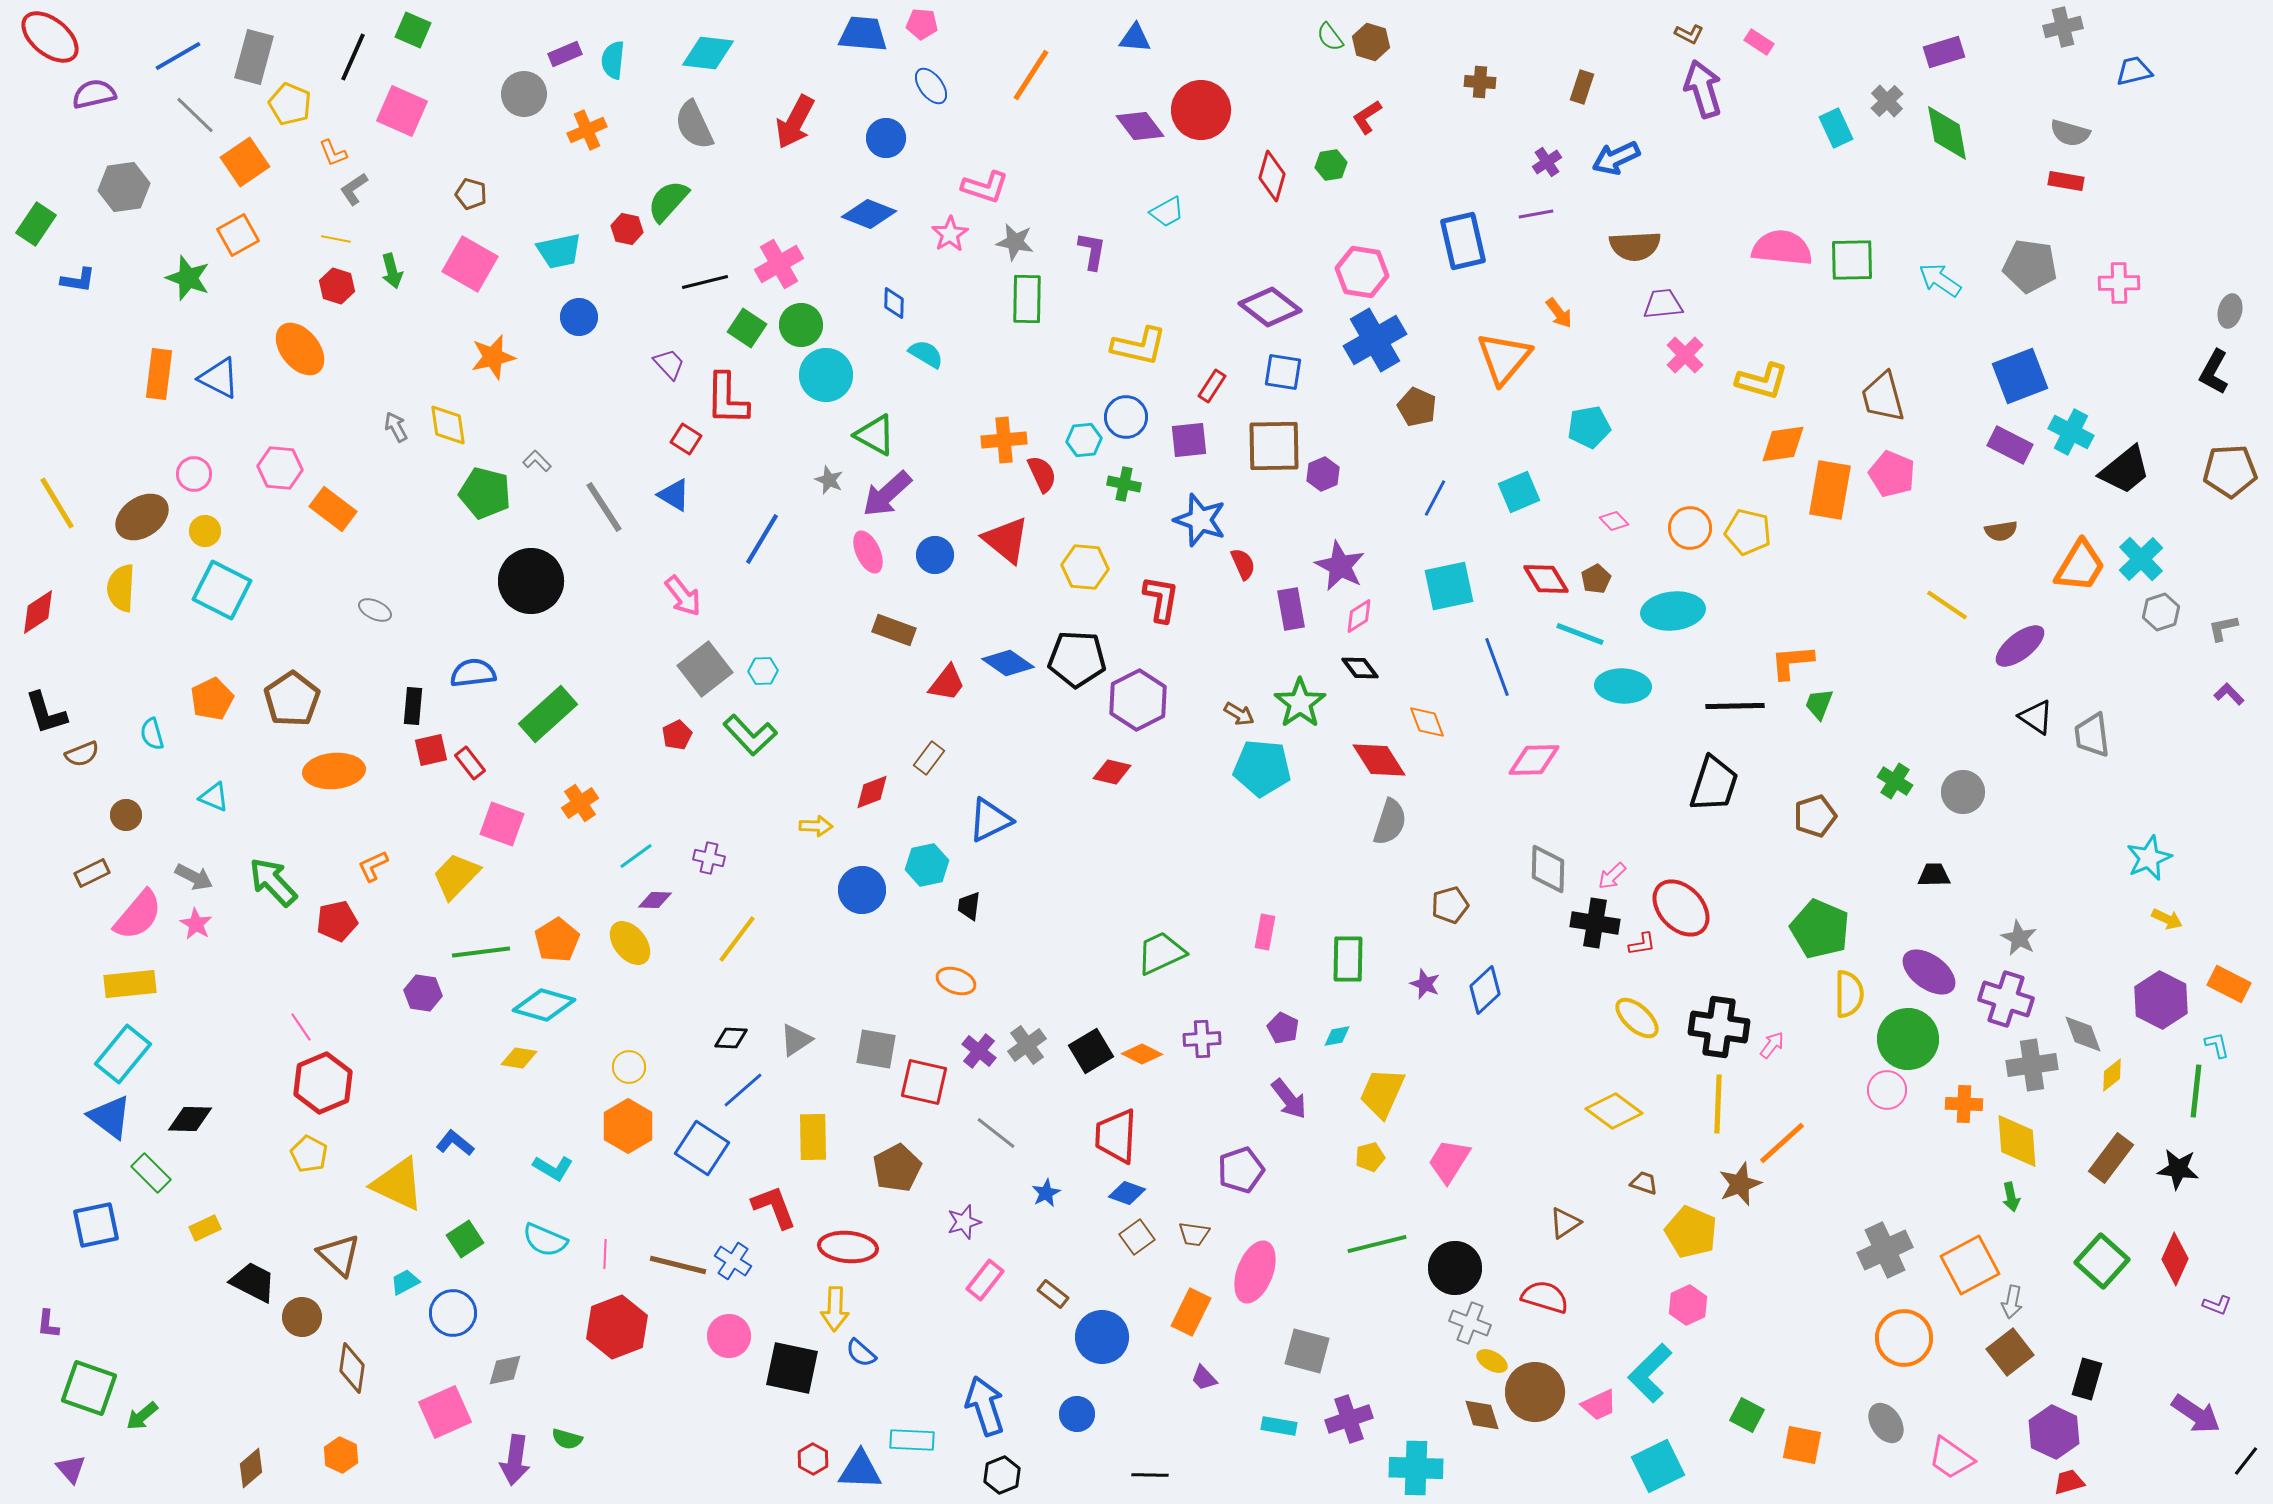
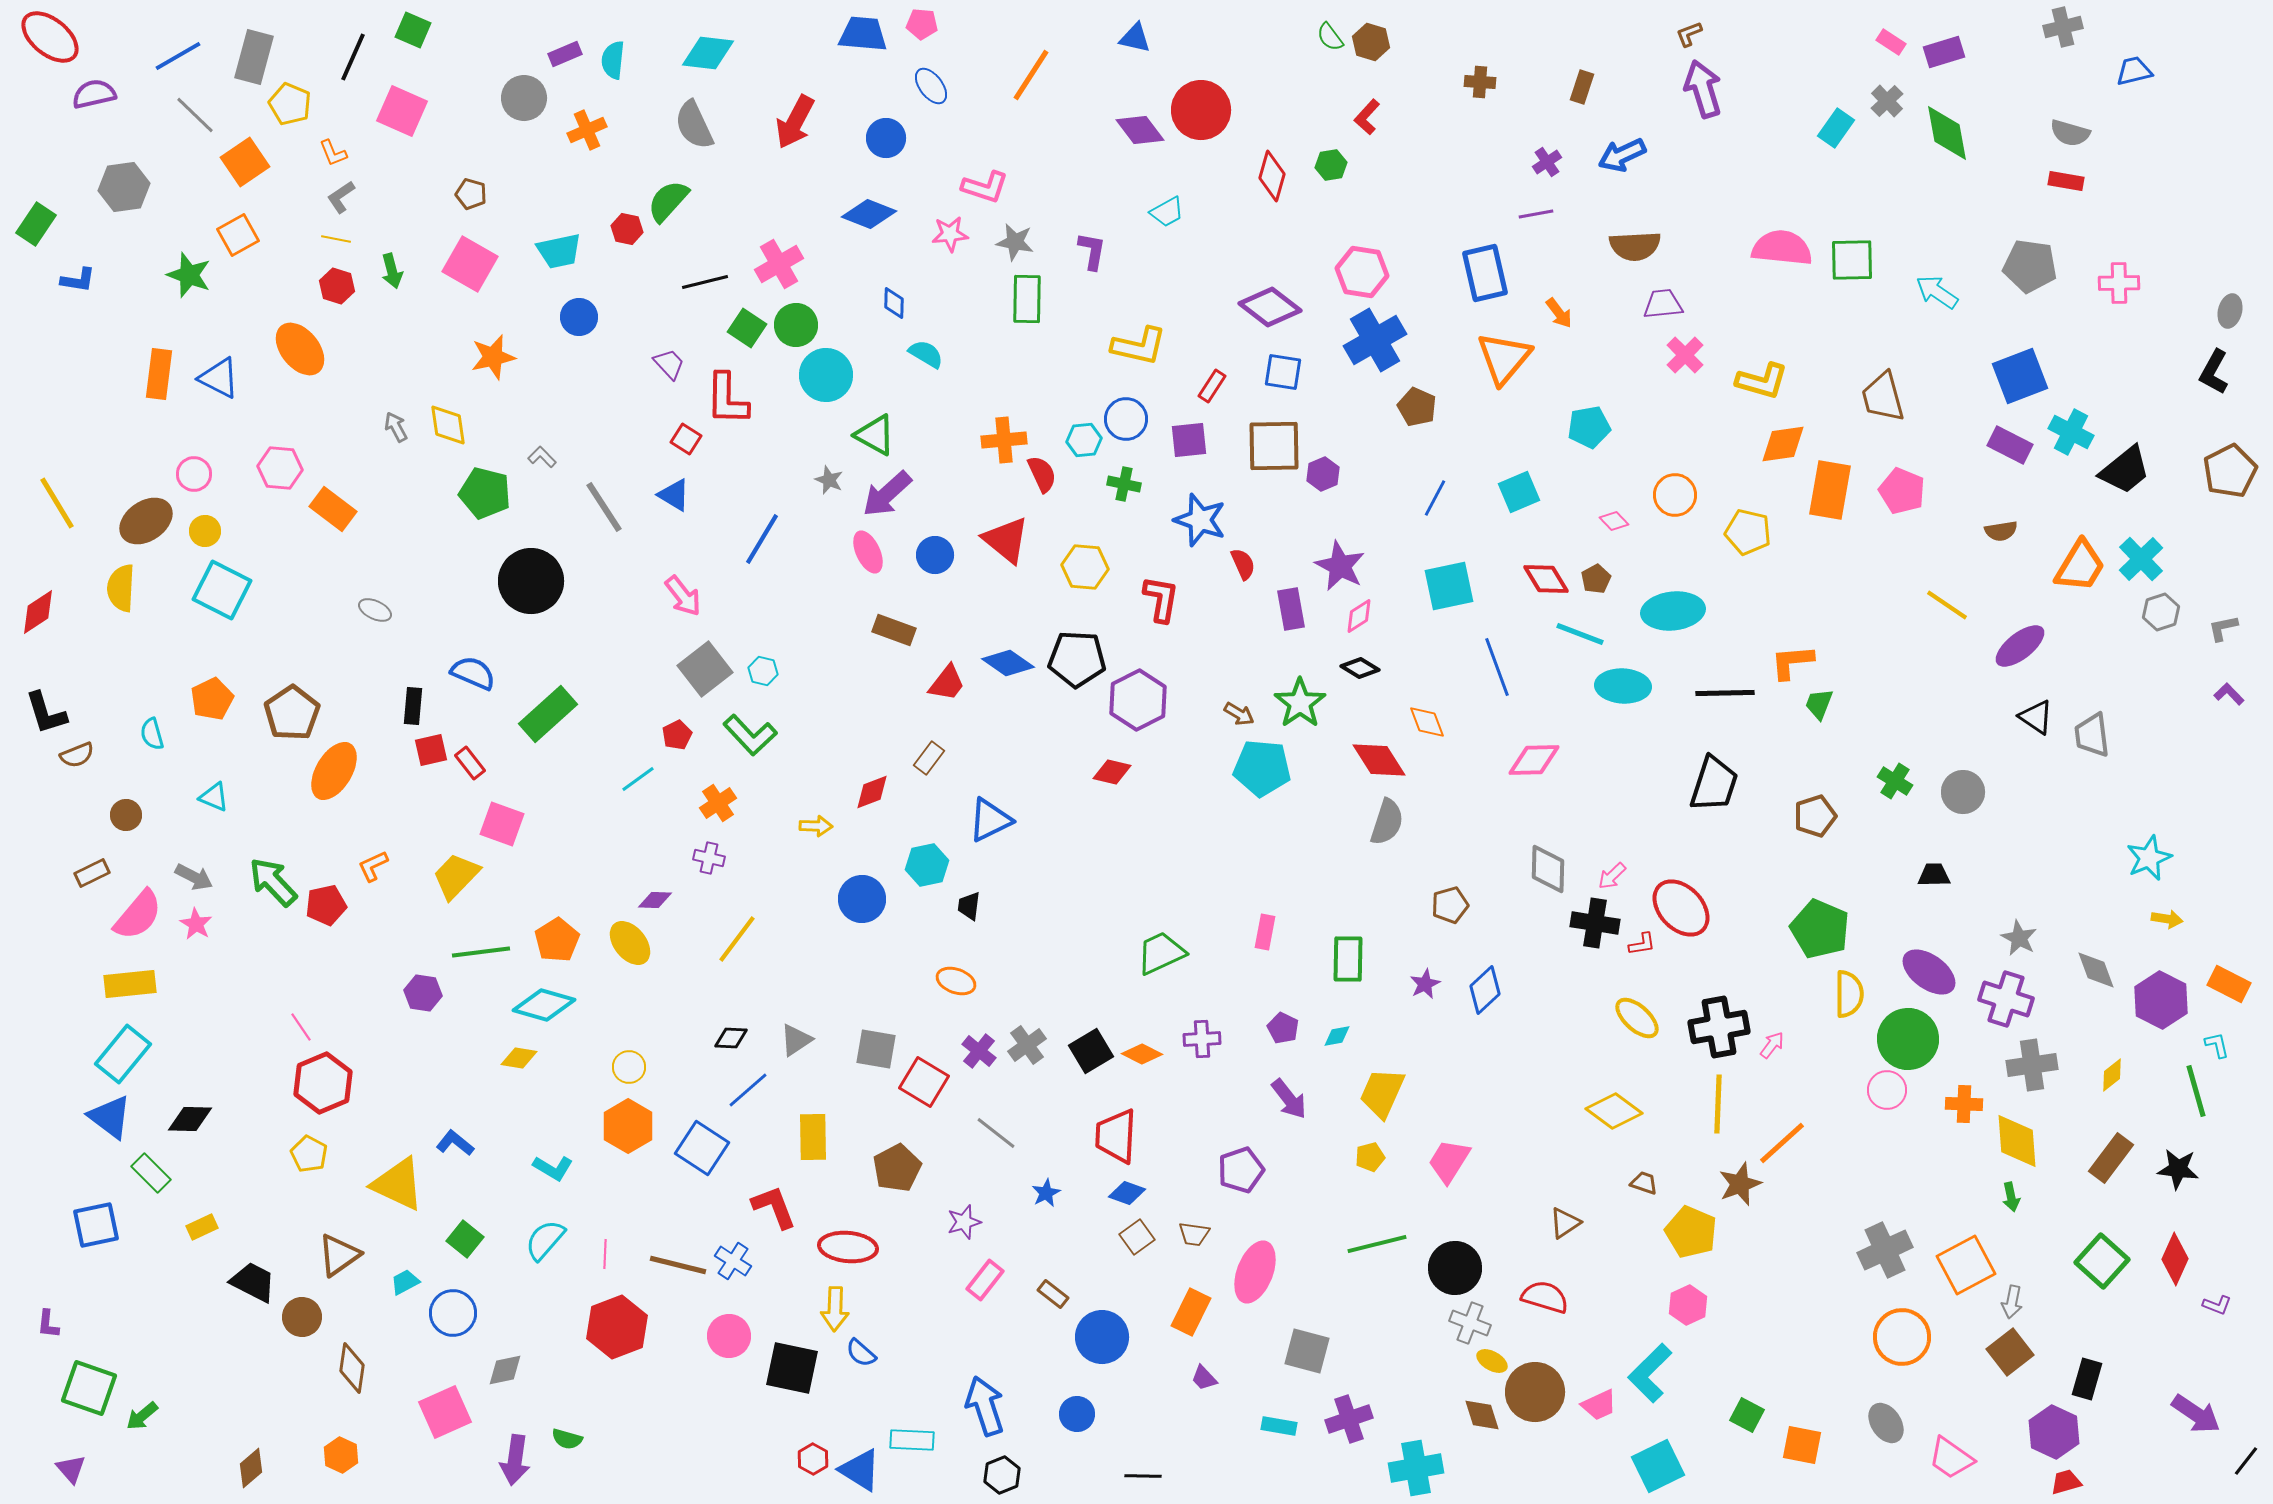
brown L-shape at (1689, 34): rotated 132 degrees clockwise
blue triangle at (1135, 38): rotated 8 degrees clockwise
pink rectangle at (1759, 42): moved 132 px right
gray circle at (524, 94): moved 4 px down
red L-shape at (1367, 117): rotated 15 degrees counterclockwise
purple diamond at (1140, 126): moved 4 px down
cyan rectangle at (1836, 128): rotated 60 degrees clockwise
blue arrow at (1616, 158): moved 6 px right, 3 px up
gray L-shape at (354, 189): moved 13 px left, 8 px down
pink star at (950, 234): rotated 27 degrees clockwise
blue rectangle at (1463, 241): moved 22 px right, 32 px down
green star at (188, 278): moved 1 px right, 3 px up
cyan arrow at (1940, 280): moved 3 px left, 12 px down
green circle at (801, 325): moved 5 px left
blue circle at (1126, 417): moved 2 px down
gray L-shape at (537, 461): moved 5 px right, 4 px up
brown pentagon at (2230, 471): rotated 24 degrees counterclockwise
pink pentagon at (1892, 474): moved 10 px right, 17 px down
brown ellipse at (142, 517): moved 4 px right, 4 px down
orange circle at (1690, 528): moved 15 px left, 33 px up
black diamond at (1360, 668): rotated 21 degrees counterclockwise
cyan hexagon at (763, 671): rotated 16 degrees clockwise
blue semicircle at (473, 673): rotated 30 degrees clockwise
brown pentagon at (292, 699): moved 14 px down
black line at (1735, 706): moved 10 px left, 13 px up
brown semicircle at (82, 754): moved 5 px left, 1 px down
orange ellipse at (334, 771): rotated 54 degrees counterclockwise
orange cross at (580, 803): moved 138 px right
gray semicircle at (1390, 822): moved 3 px left
cyan line at (636, 856): moved 2 px right, 77 px up
blue circle at (862, 890): moved 9 px down
yellow arrow at (2167, 919): rotated 16 degrees counterclockwise
red pentagon at (337, 921): moved 11 px left, 16 px up
purple star at (1425, 984): rotated 24 degrees clockwise
black cross at (1719, 1027): rotated 18 degrees counterclockwise
gray diamond at (2083, 1034): moved 13 px right, 64 px up
red square at (924, 1082): rotated 18 degrees clockwise
blue line at (743, 1090): moved 5 px right
green line at (2196, 1091): rotated 22 degrees counterclockwise
yellow rectangle at (205, 1228): moved 3 px left, 1 px up
green square at (465, 1239): rotated 18 degrees counterclockwise
cyan semicircle at (545, 1240): rotated 108 degrees clockwise
brown triangle at (339, 1255): rotated 42 degrees clockwise
orange square at (1970, 1265): moved 4 px left
orange circle at (1904, 1338): moved 2 px left, 1 px up
cyan cross at (1416, 1468): rotated 12 degrees counterclockwise
blue triangle at (860, 1470): rotated 30 degrees clockwise
black line at (1150, 1475): moved 7 px left, 1 px down
red trapezoid at (2069, 1482): moved 3 px left
